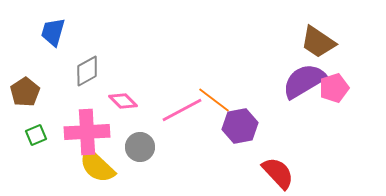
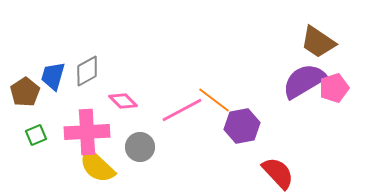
blue trapezoid: moved 44 px down
purple hexagon: moved 2 px right
